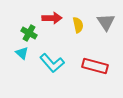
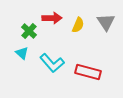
yellow semicircle: rotated 35 degrees clockwise
green cross: moved 2 px up; rotated 14 degrees clockwise
red rectangle: moved 7 px left, 6 px down
